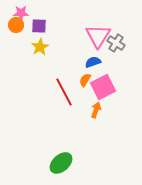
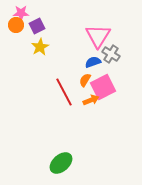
purple square: moved 2 px left; rotated 28 degrees counterclockwise
gray cross: moved 5 px left, 11 px down
orange arrow: moved 5 px left, 10 px up; rotated 49 degrees clockwise
